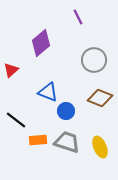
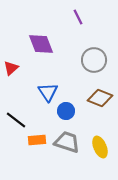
purple diamond: moved 1 px down; rotated 72 degrees counterclockwise
red triangle: moved 2 px up
blue triangle: rotated 35 degrees clockwise
orange rectangle: moved 1 px left
